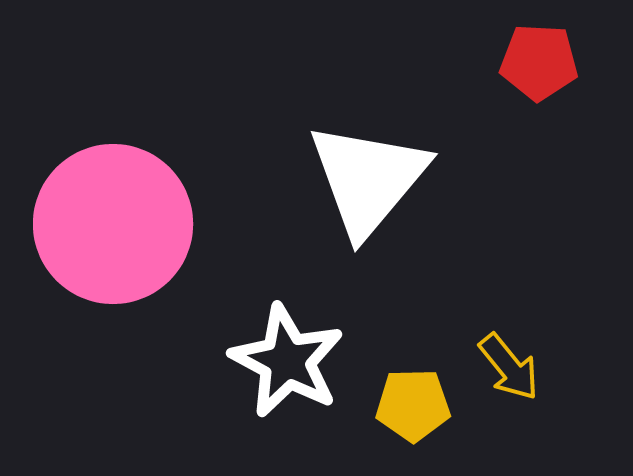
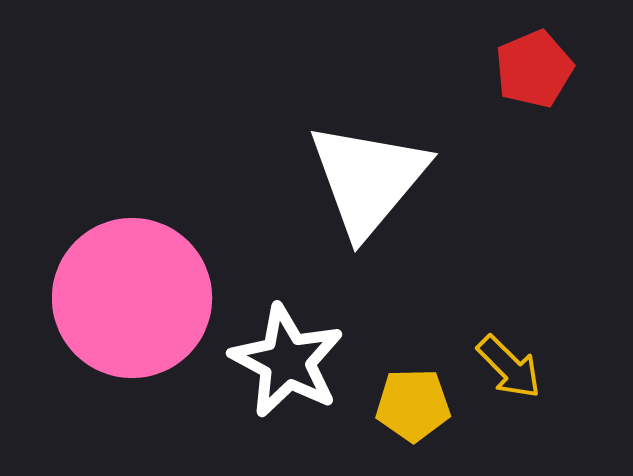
red pentagon: moved 5 px left, 7 px down; rotated 26 degrees counterclockwise
pink circle: moved 19 px right, 74 px down
yellow arrow: rotated 6 degrees counterclockwise
